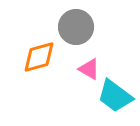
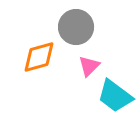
pink triangle: moved 3 px up; rotated 45 degrees clockwise
